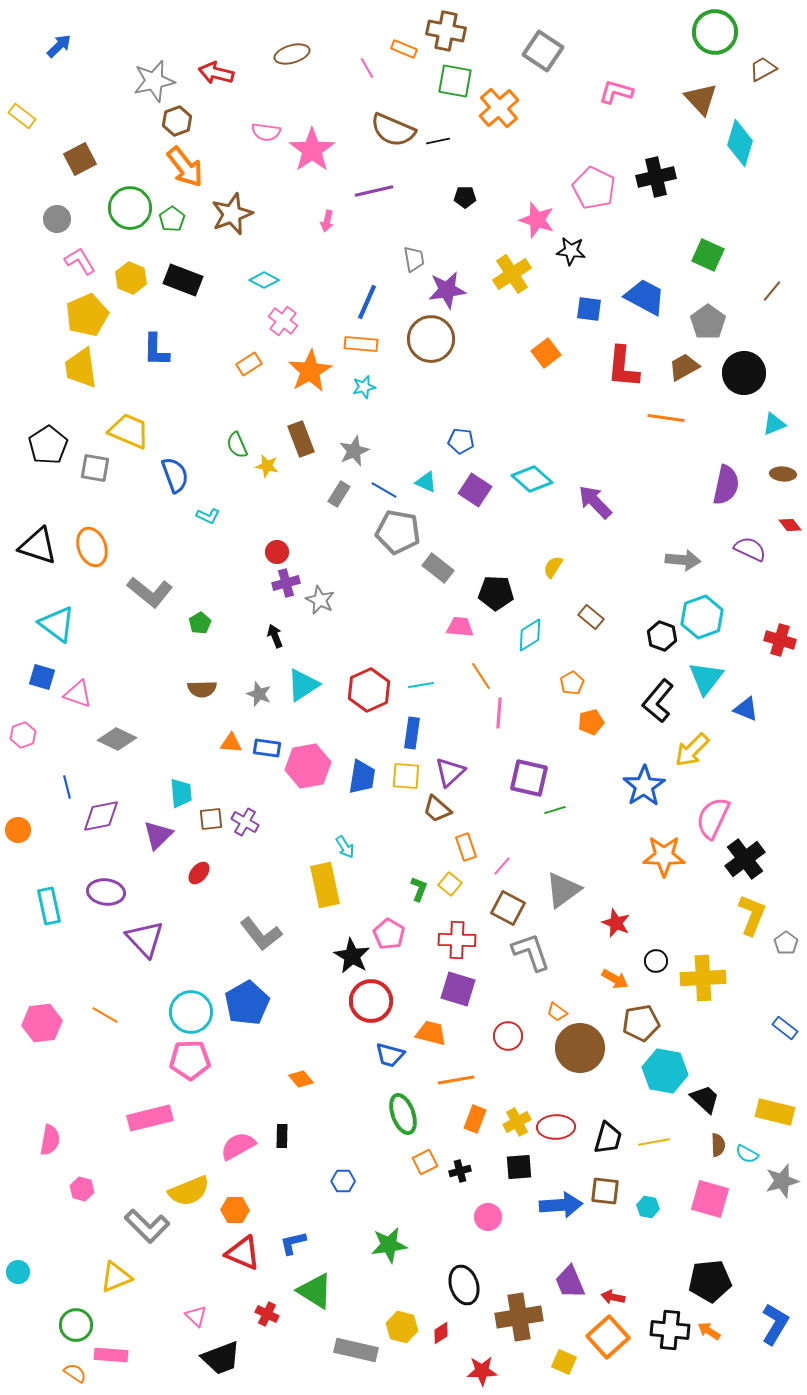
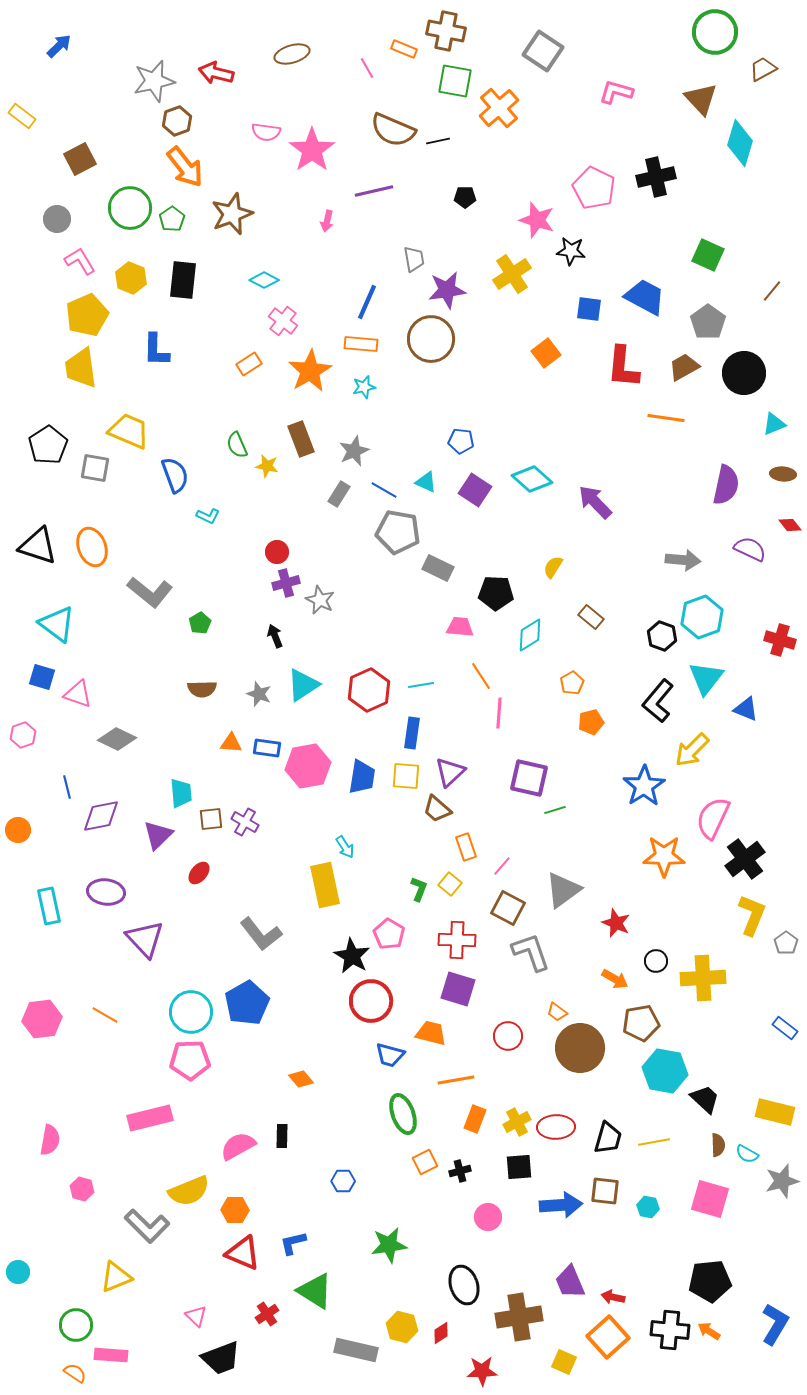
black rectangle at (183, 280): rotated 75 degrees clockwise
gray rectangle at (438, 568): rotated 12 degrees counterclockwise
pink hexagon at (42, 1023): moved 4 px up
red cross at (267, 1314): rotated 30 degrees clockwise
